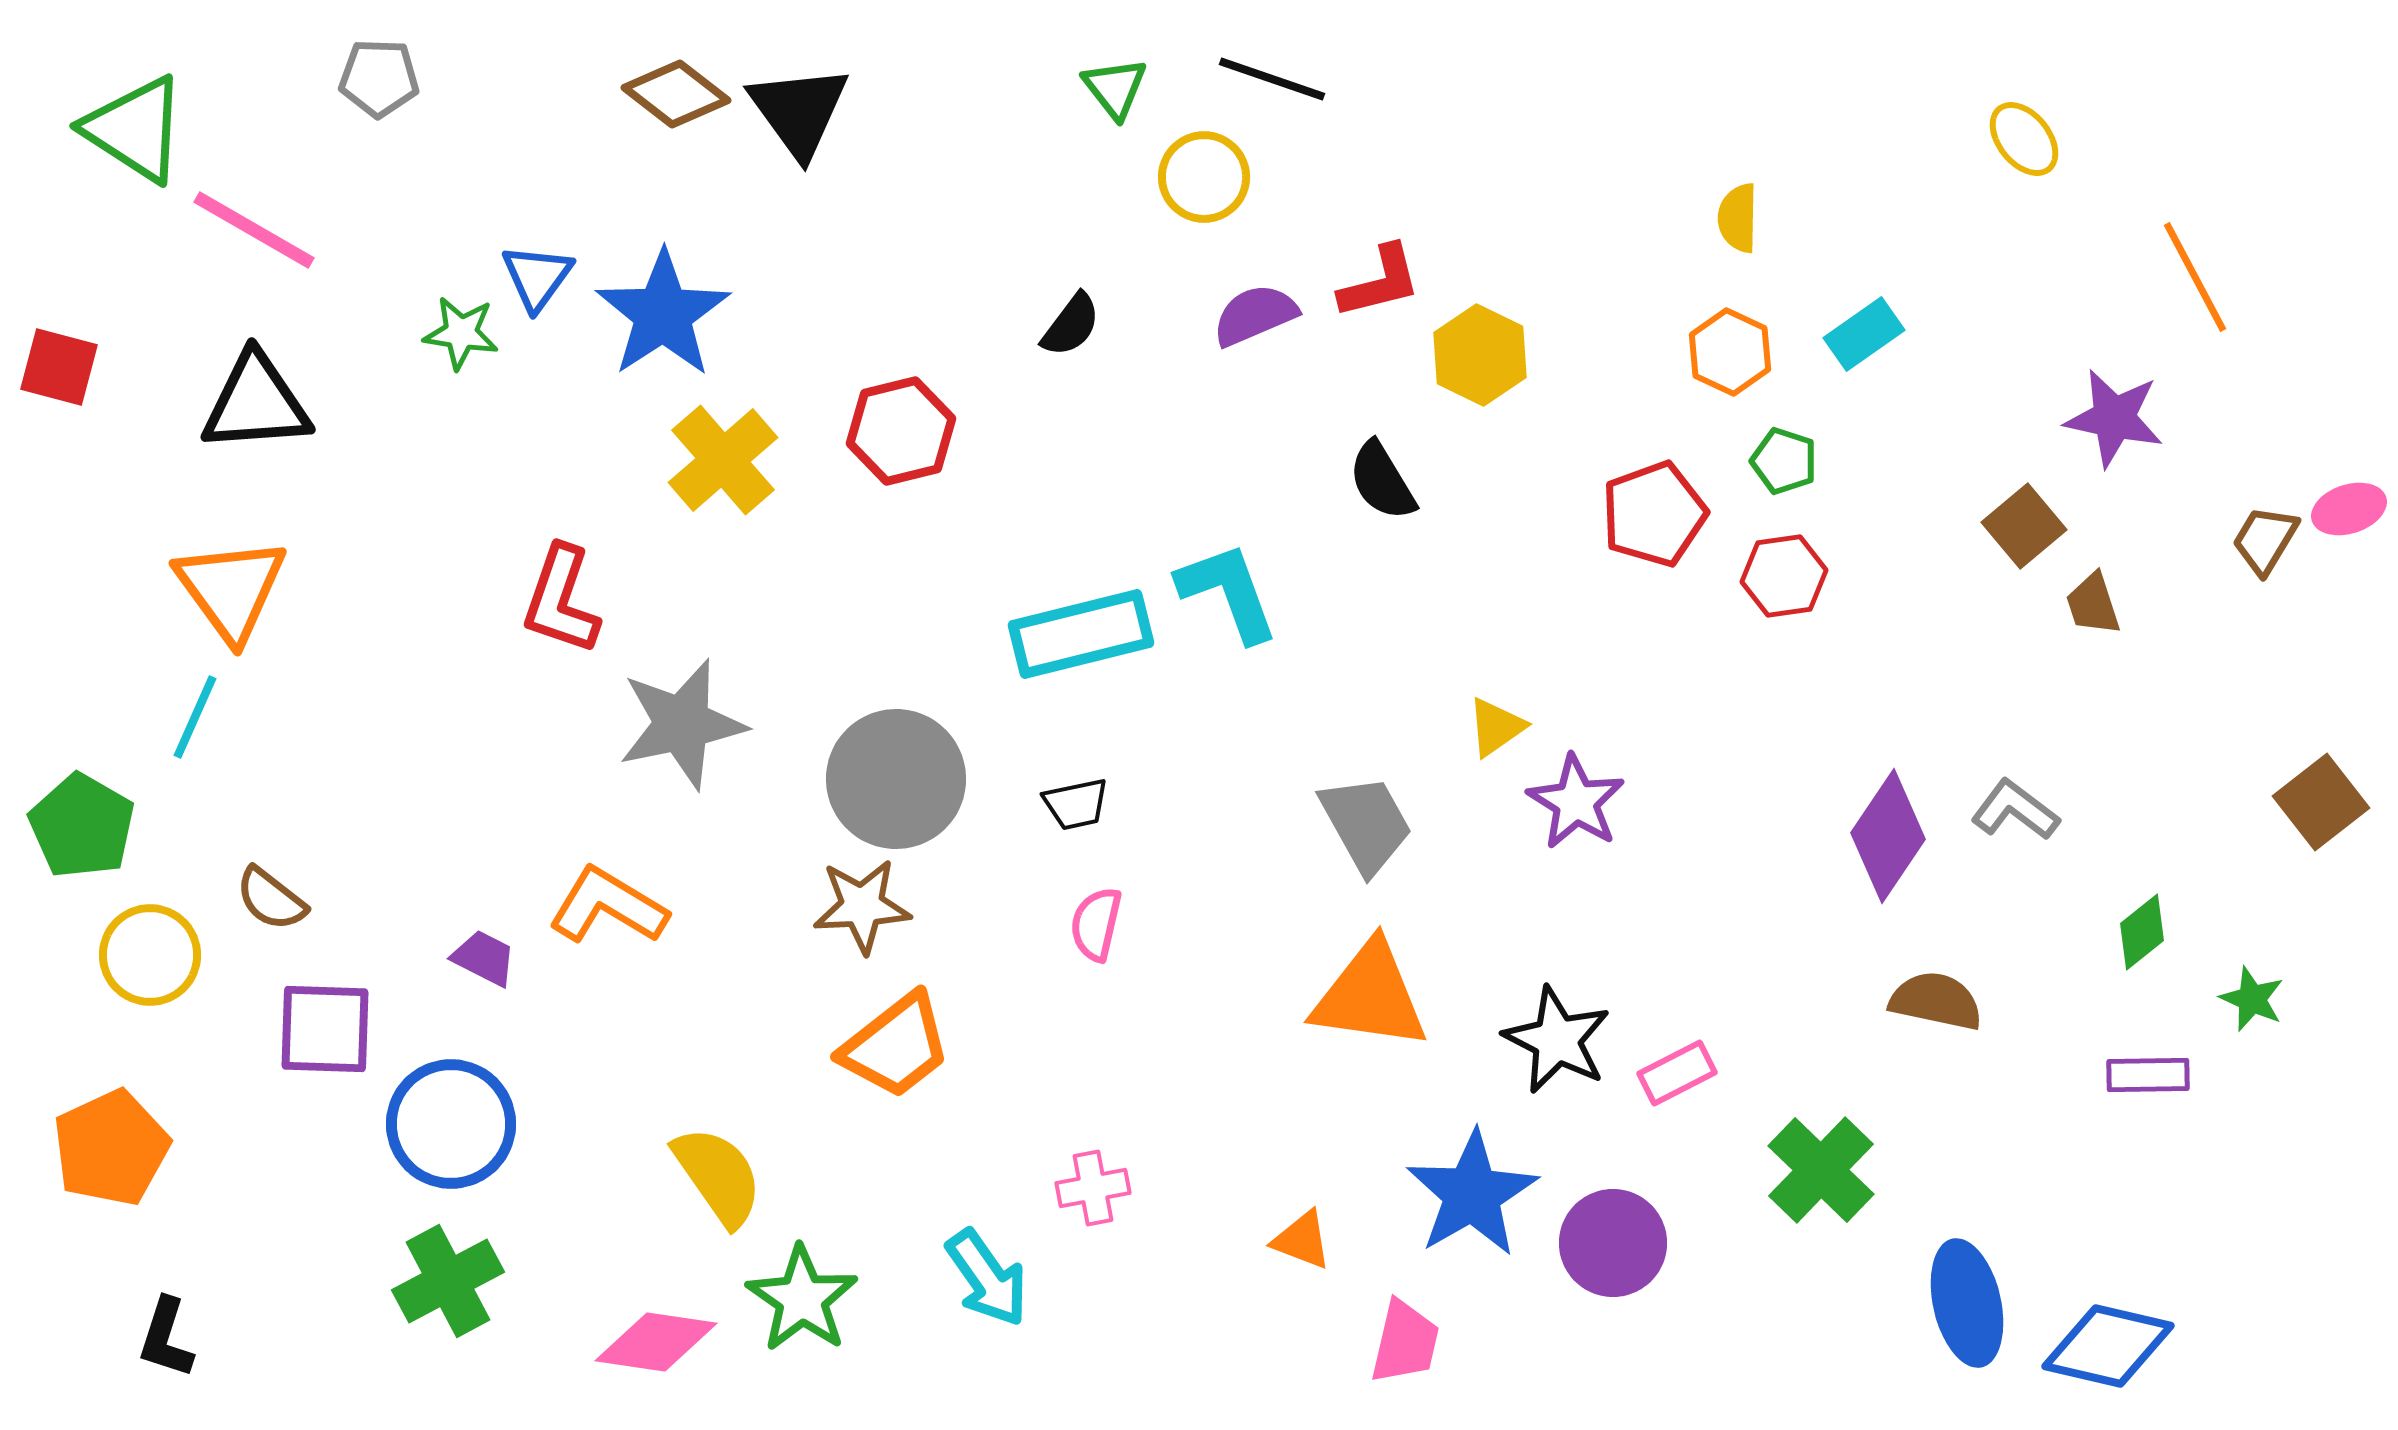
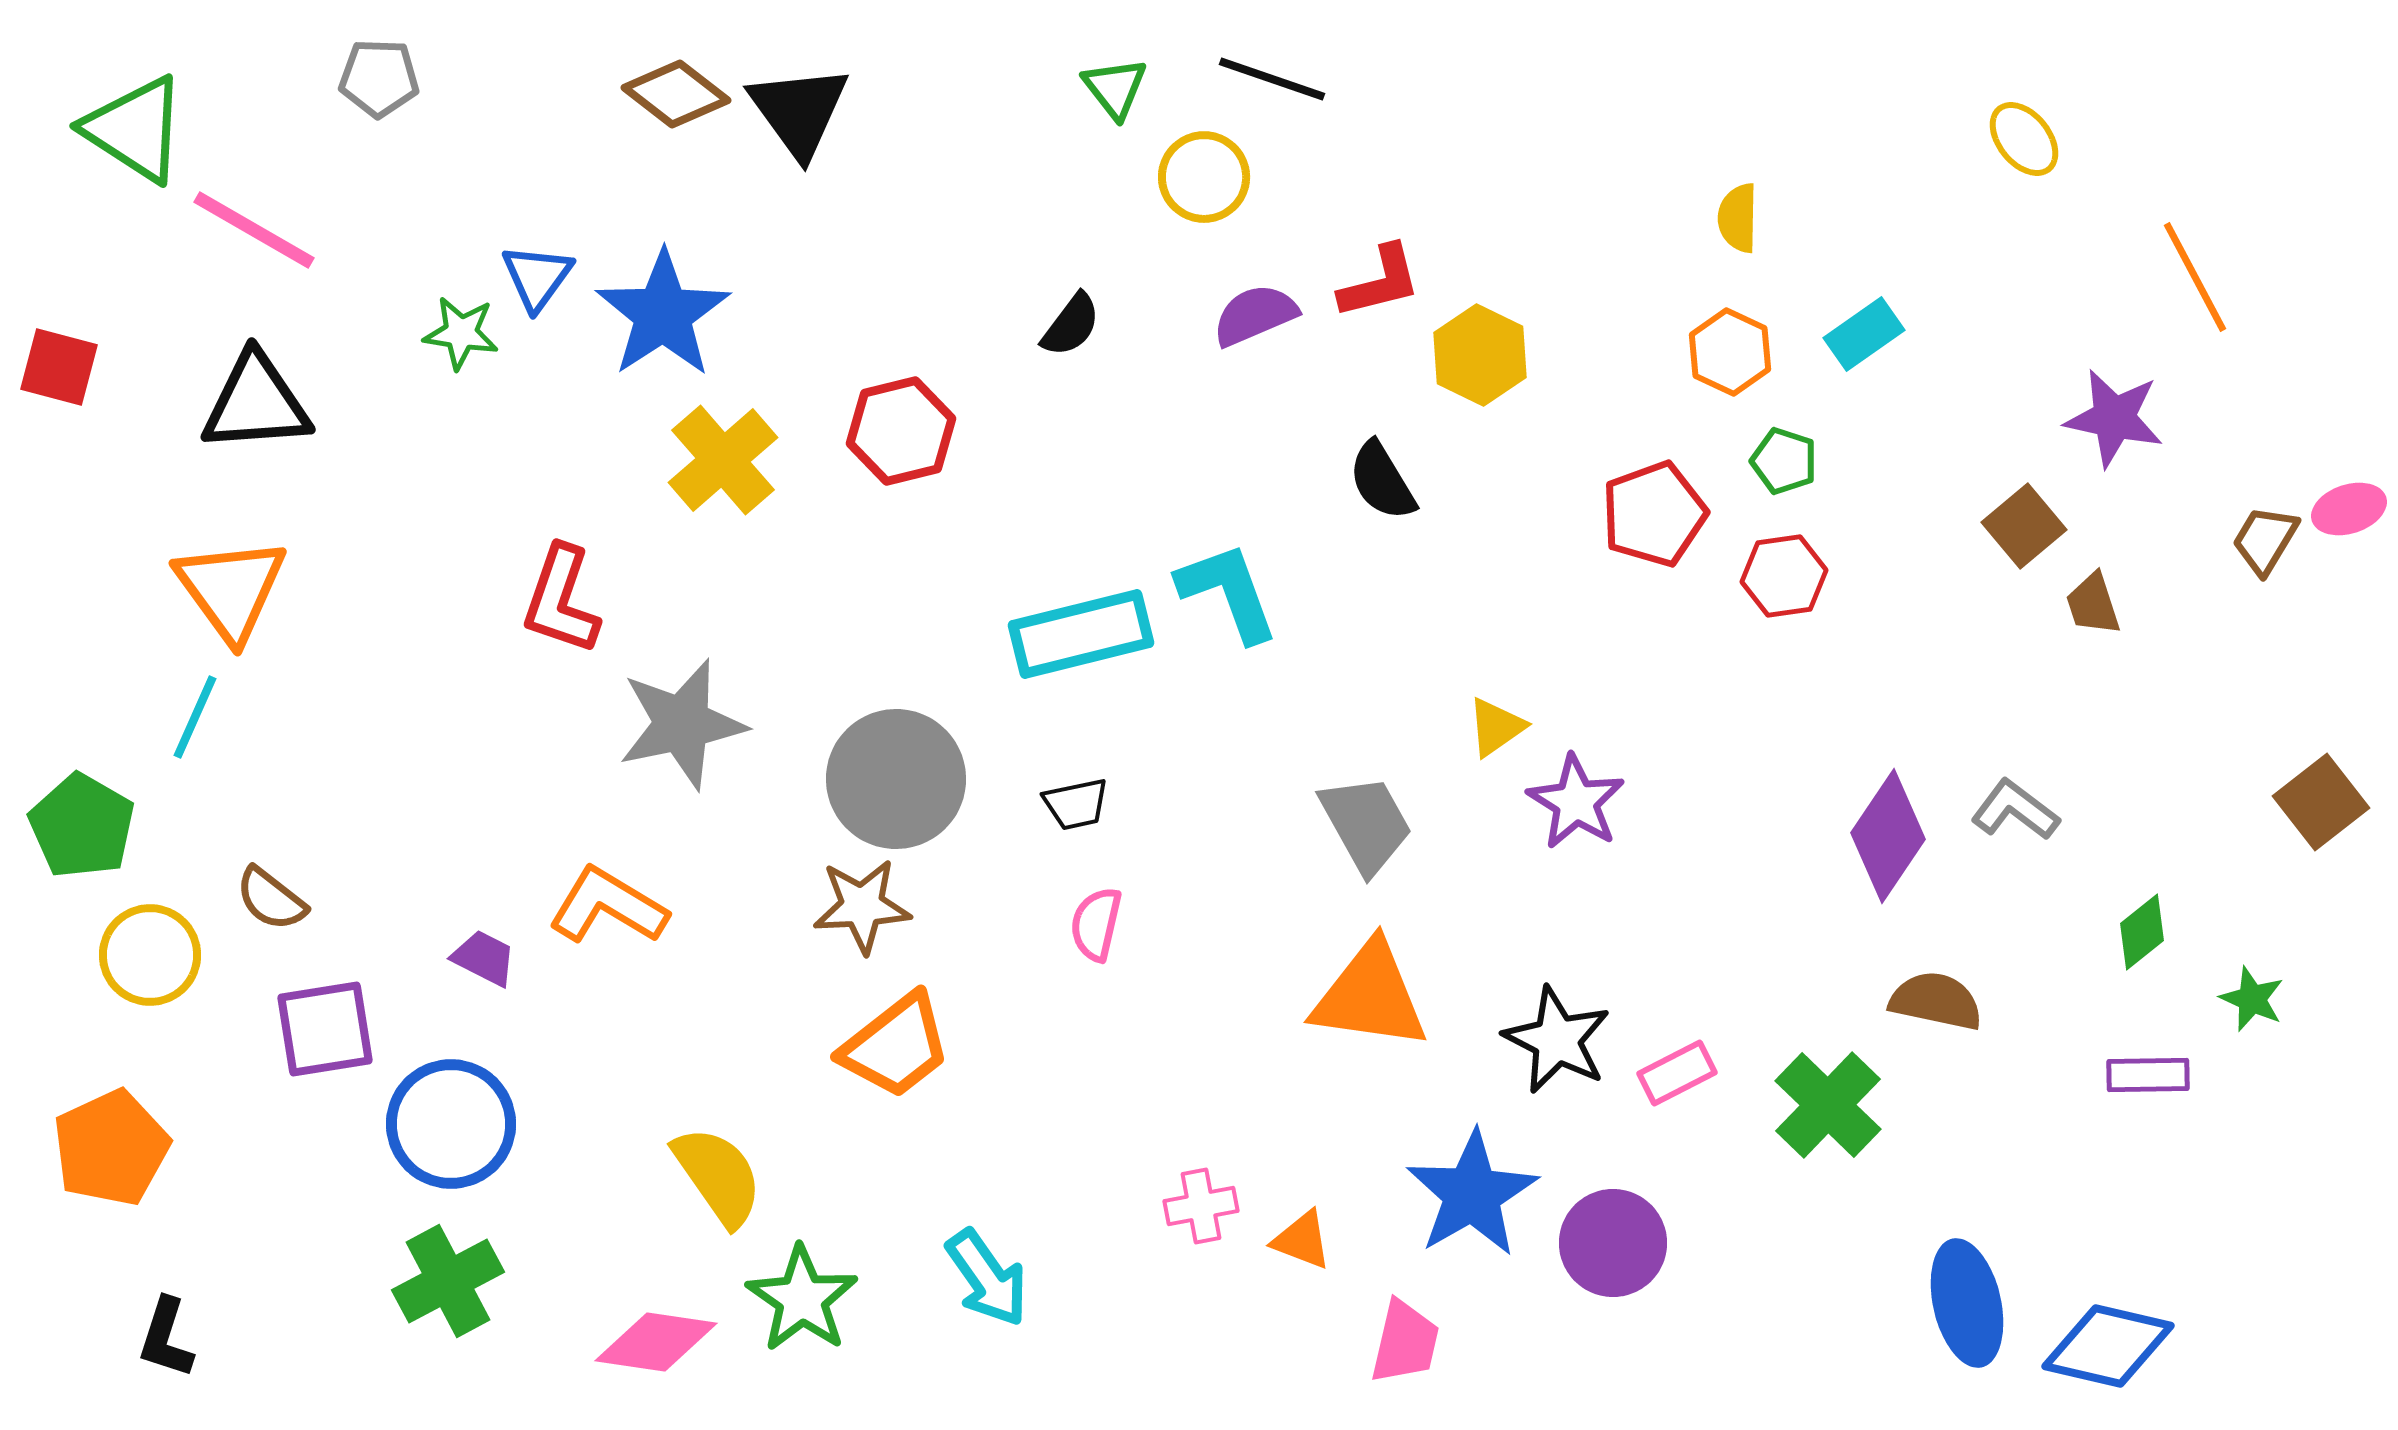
purple square at (325, 1029): rotated 11 degrees counterclockwise
green cross at (1821, 1170): moved 7 px right, 65 px up
pink cross at (1093, 1188): moved 108 px right, 18 px down
